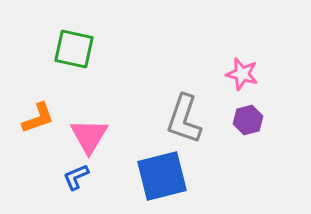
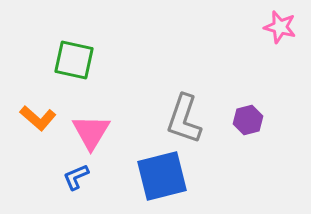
green square: moved 11 px down
pink star: moved 38 px right, 47 px up
orange L-shape: rotated 60 degrees clockwise
pink triangle: moved 2 px right, 4 px up
